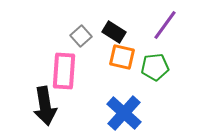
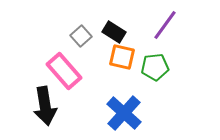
pink rectangle: rotated 45 degrees counterclockwise
